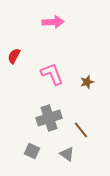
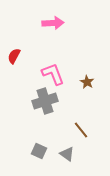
pink arrow: moved 1 px down
pink L-shape: moved 1 px right
brown star: rotated 24 degrees counterclockwise
gray cross: moved 4 px left, 17 px up
gray square: moved 7 px right
